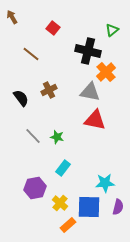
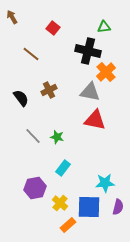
green triangle: moved 8 px left, 3 px up; rotated 32 degrees clockwise
